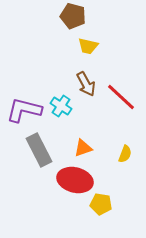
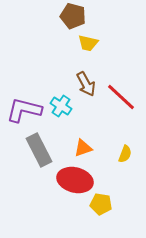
yellow trapezoid: moved 3 px up
